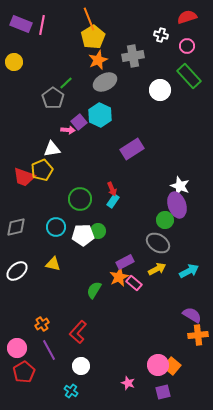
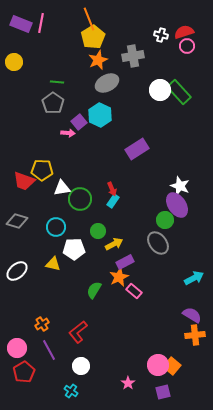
red semicircle at (187, 17): moved 3 px left, 15 px down
pink line at (42, 25): moved 1 px left, 2 px up
green rectangle at (189, 76): moved 10 px left, 16 px down
gray ellipse at (105, 82): moved 2 px right, 1 px down
green line at (66, 83): moved 9 px left, 1 px up; rotated 48 degrees clockwise
gray pentagon at (53, 98): moved 5 px down
pink arrow at (68, 130): moved 3 px down
white triangle at (52, 149): moved 10 px right, 39 px down
purple rectangle at (132, 149): moved 5 px right
yellow pentagon at (42, 170): rotated 25 degrees clockwise
red trapezoid at (24, 177): moved 4 px down
purple ellipse at (177, 205): rotated 15 degrees counterclockwise
gray diamond at (16, 227): moved 1 px right, 6 px up; rotated 30 degrees clockwise
white pentagon at (83, 235): moved 9 px left, 14 px down
gray ellipse at (158, 243): rotated 20 degrees clockwise
yellow arrow at (157, 269): moved 43 px left, 25 px up
cyan arrow at (189, 271): moved 5 px right, 7 px down
pink rectangle at (134, 283): moved 8 px down
red L-shape at (78, 332): rotated 10 degrees clockwise
orange cross at (198, 335): moved 3 px left
pink star at (128, 383): rotated 16 degrees clockwise
